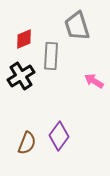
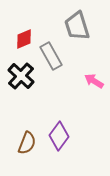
gray rectangle: rotated 32 degrees counterclockwise
black cross: rotated 16 degrees counterclockwise
